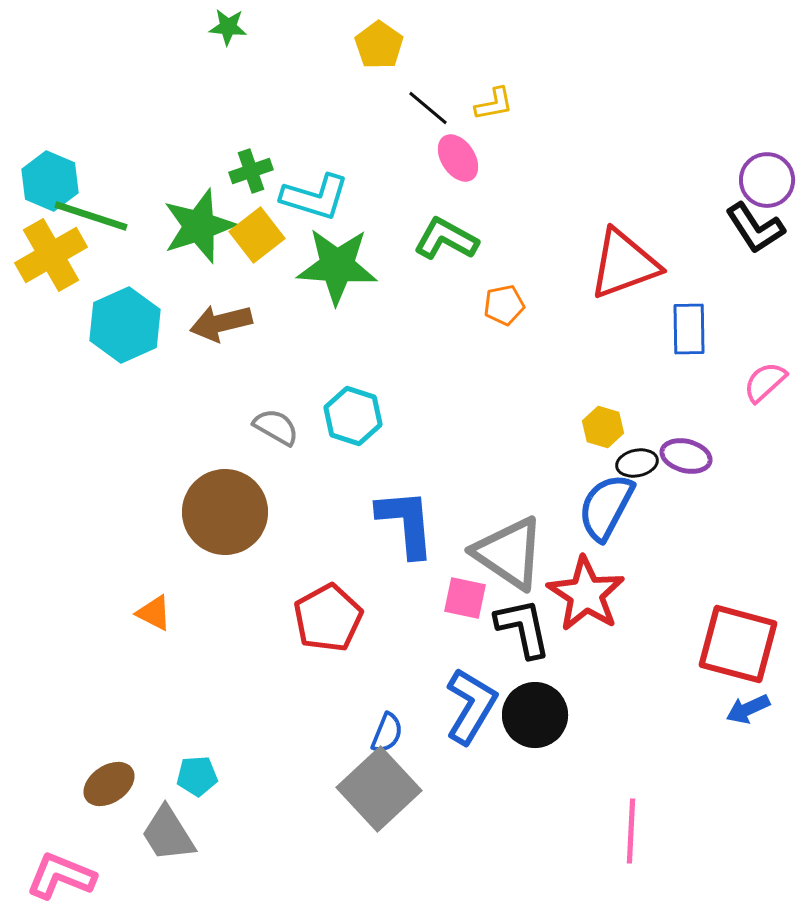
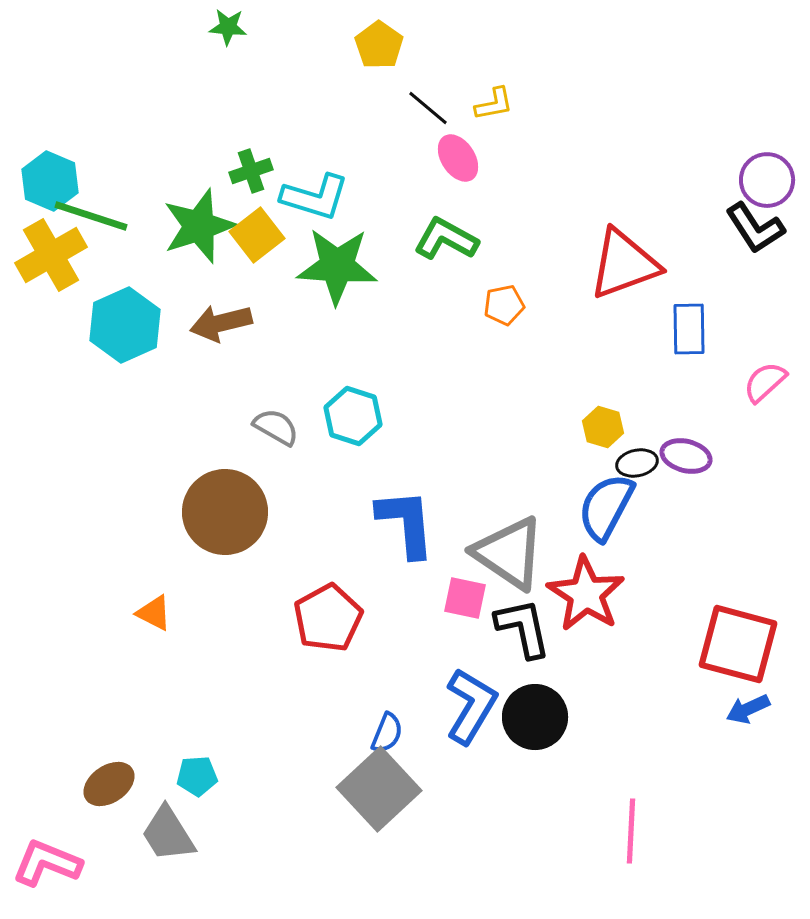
black circle at (535, 715): moved 2 px down
pink L-shape at (61, 876): moved 14 px left, 13 px up
